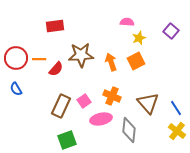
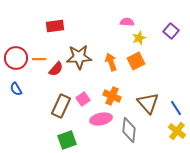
brown star: moved 2 px left, 2 px down
pink square: moved 1 px left, 2 px up
